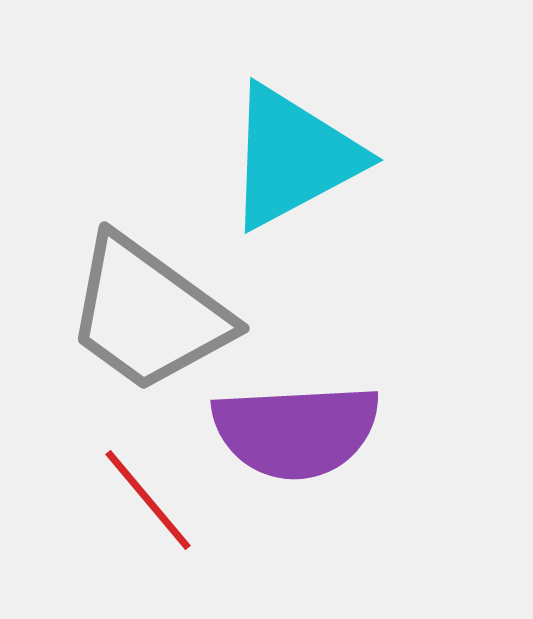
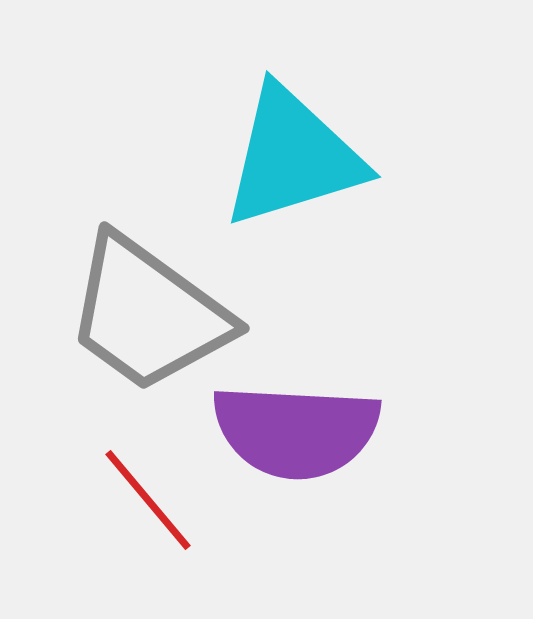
cyan triangle: rotated 11 degrees clockwise
purple semicircle: rotated 6 degrees clockwise
